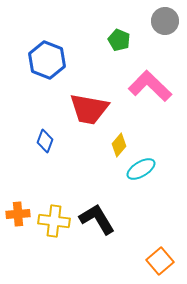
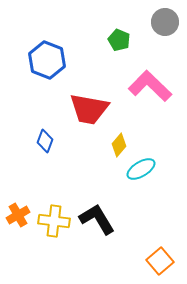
gray circle: moved 1 px down
orange cross: moved 1 px down; rotated 25 degrees counterclockwise
